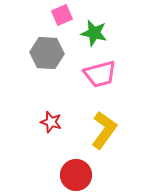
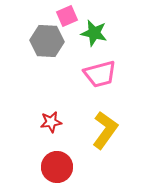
pink square: moved 5 px right, 1 px down
gray hexagon: moved 12 px up
red star: rotated 25 degrees counterclockwise
yellow L-shape: moved 1 px right
red circle: moved 19 px left, 8 px up
